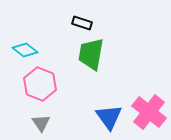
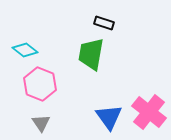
black rectangle: moved 22 px right
